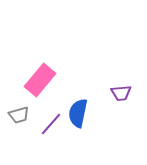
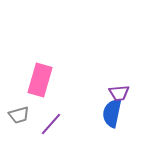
pink rectangle: rotated 24 degrees counterclockwise
purple trapezoid: moved 2 px left
blue semicircle: moved 34 px right
